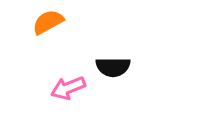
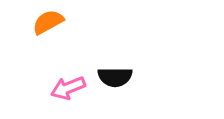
black semicircle: moved 2 px right, 10 px down
